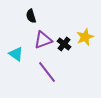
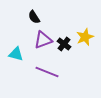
black semicircle: moved 3 px right, 1 px down; rotated 16 degrees counterclockwise
cyan triangle: rotated 21 degrees counterclockwise
purple line: rotated 30 degrees counterclockwise
